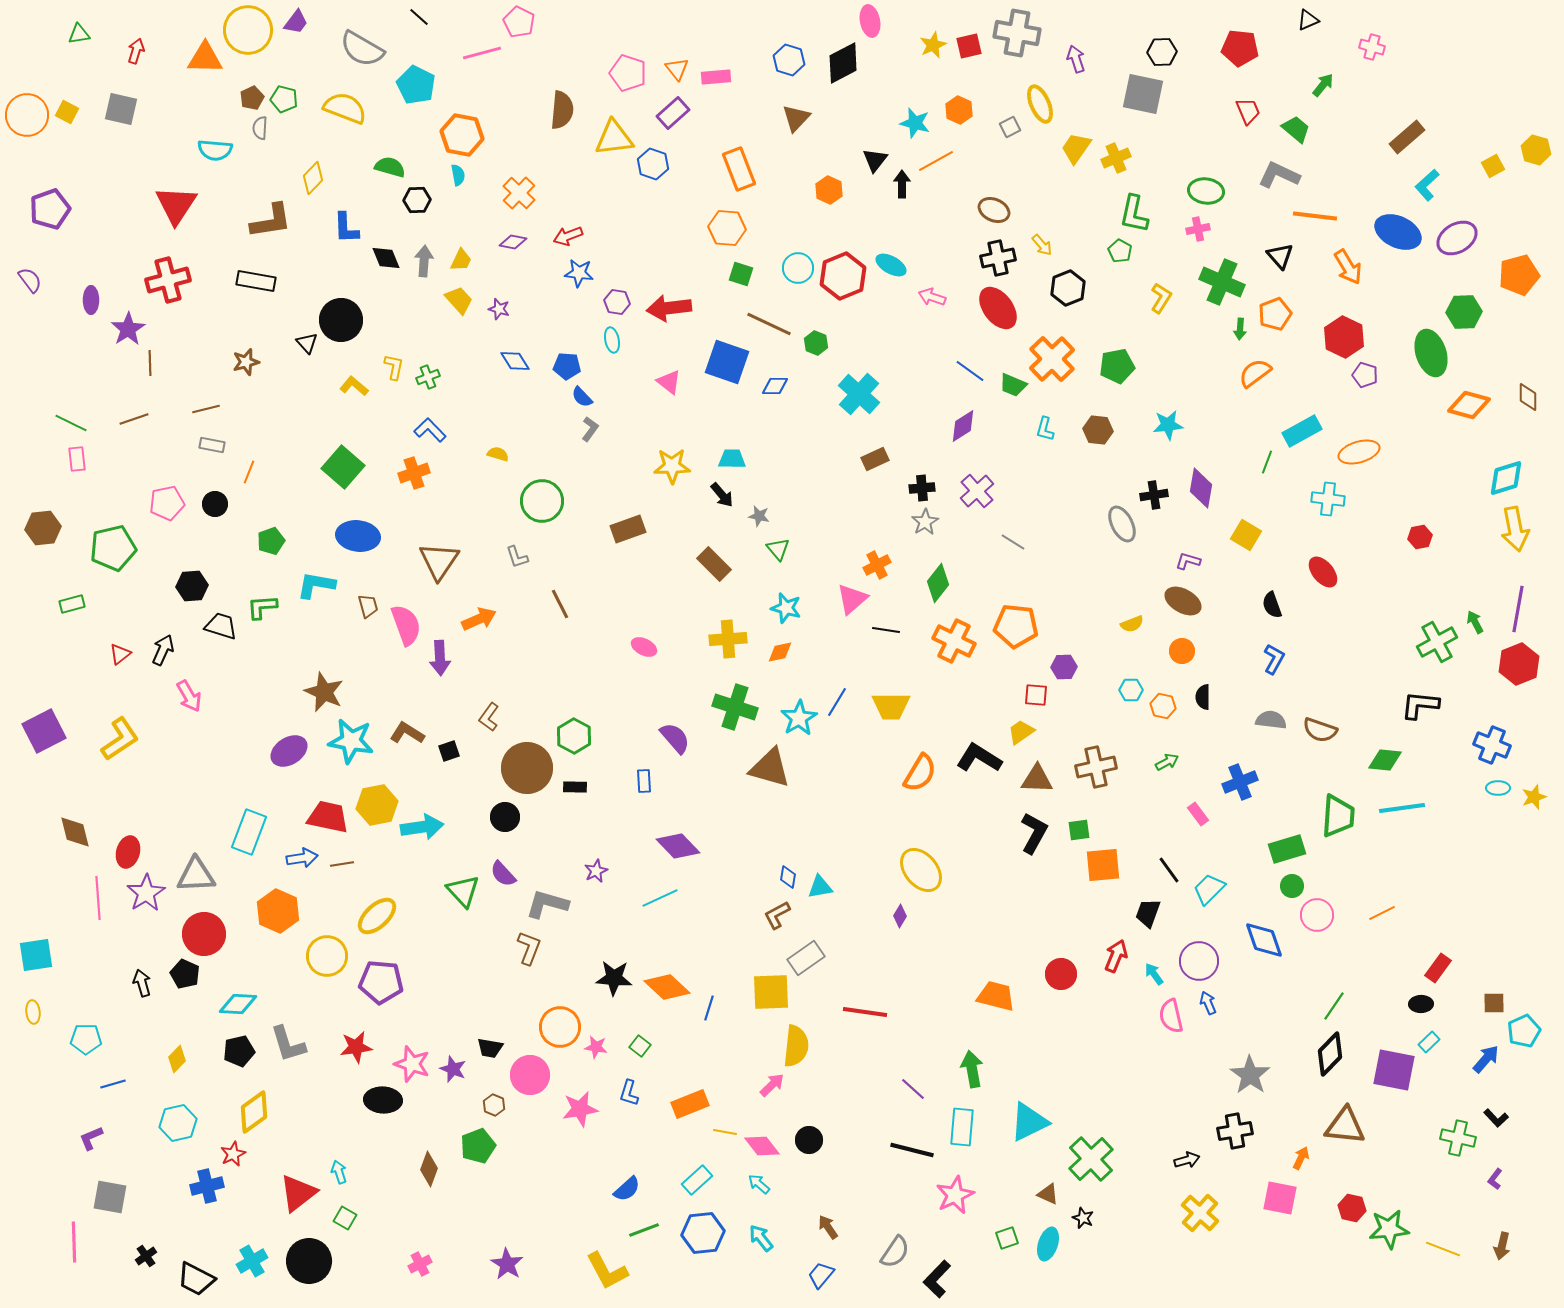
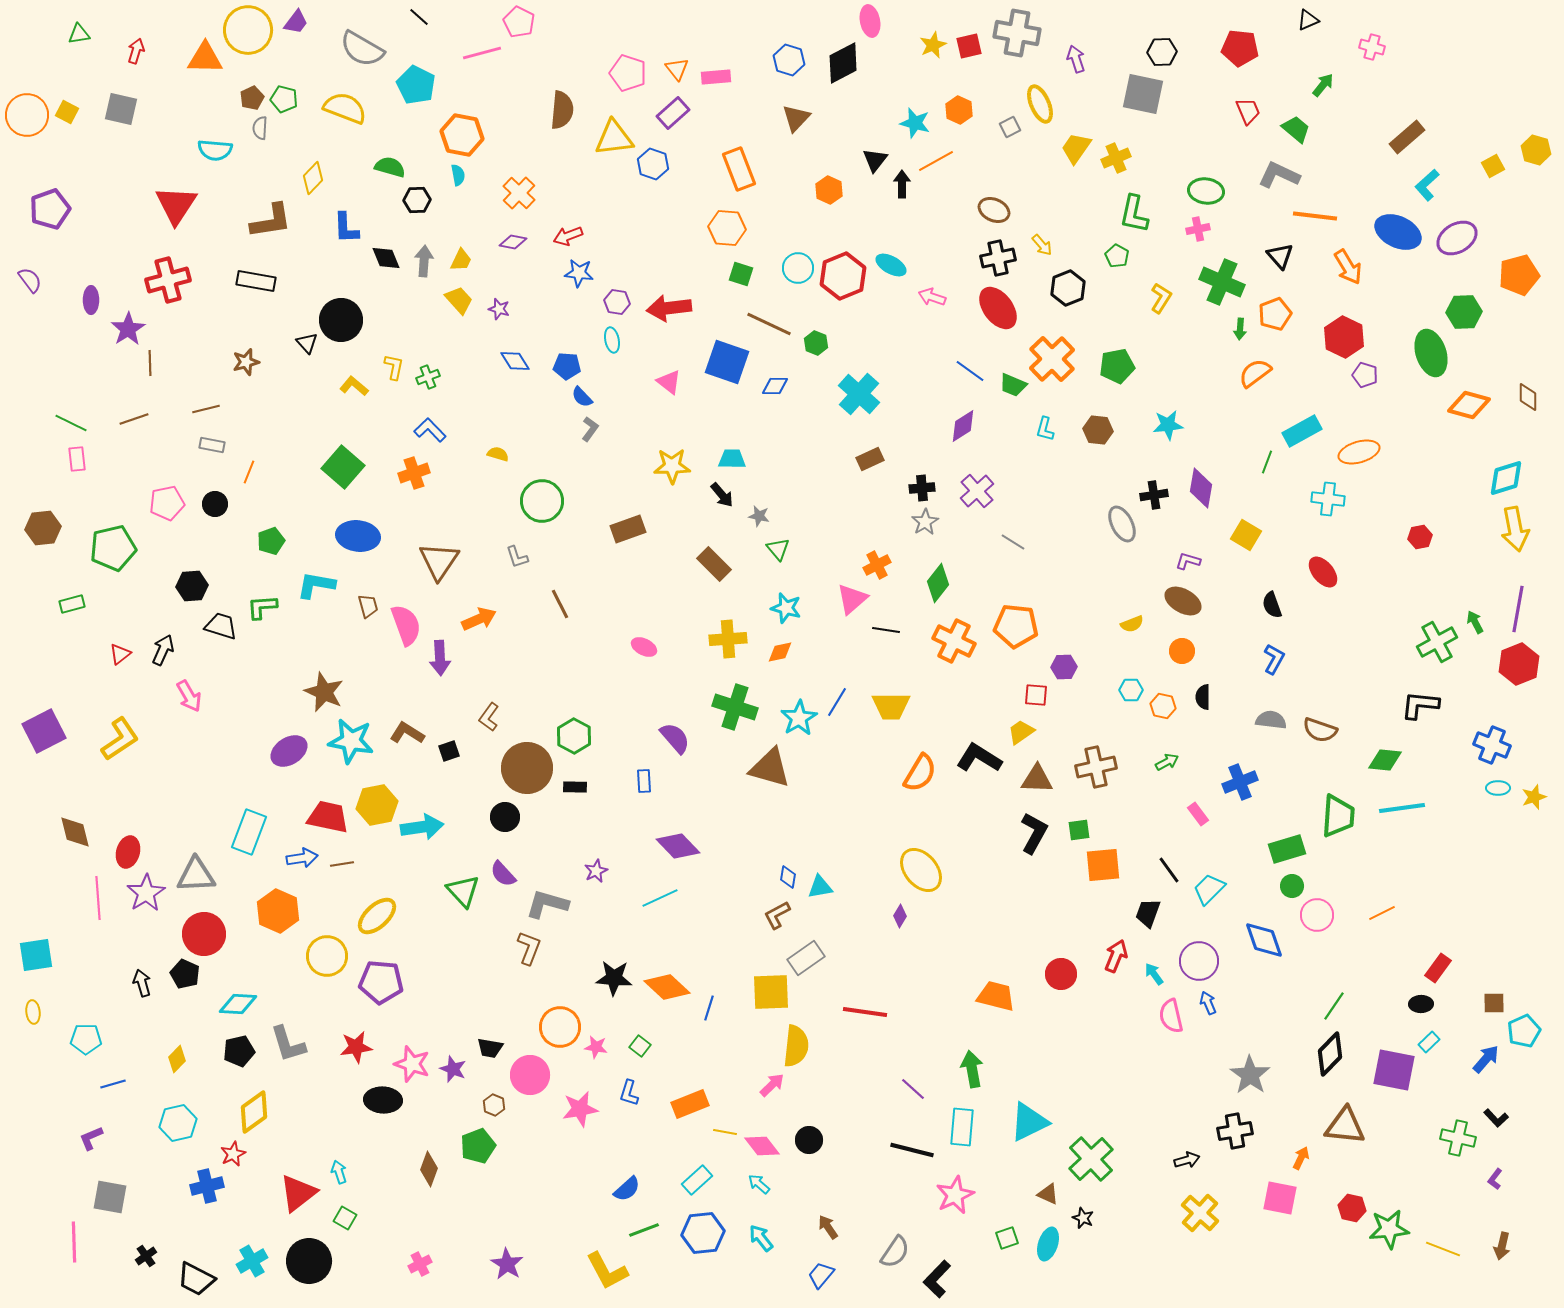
green pentagon at (1120, 251): moved 3 px left, 5 px down
brown rectangle at (875, 459): moved 5 px left
